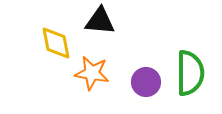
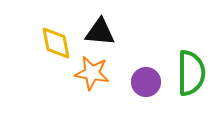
black triangle: moved 11 px down
green semicircle: moved 1 px right
